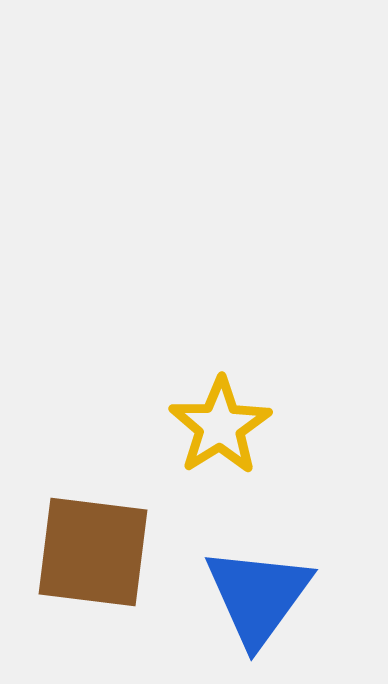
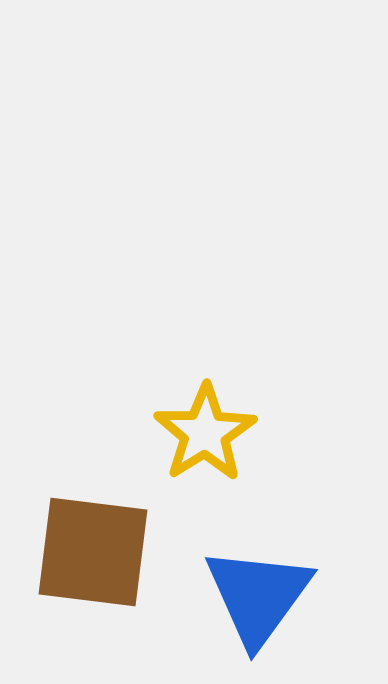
yellow star: moved 15 px left, 7 px down
